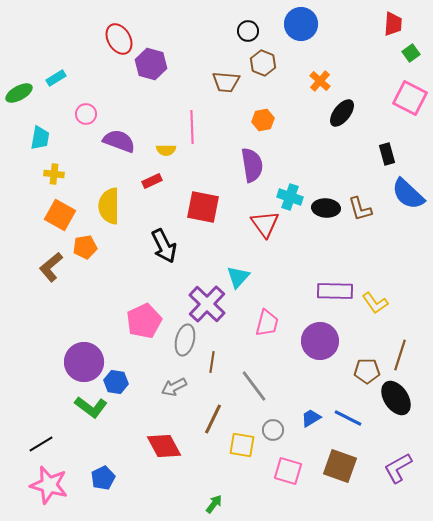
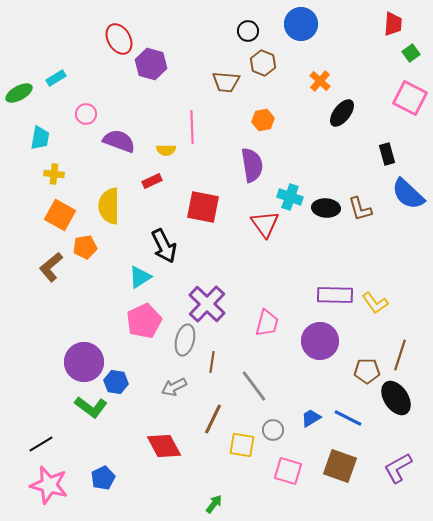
cyan triangle at (238, 277): moved 98 px left; rotated 15 degrees clockwise
purple rectangle at (335, 291): moved 4 px down
